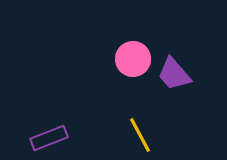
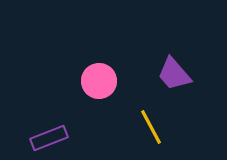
pink circle: moved 34 px left, 22 px down
yellow line: moved 11 px right, 8 px up
